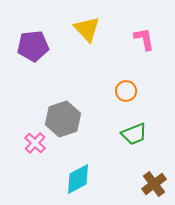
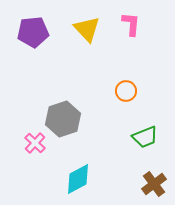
pink L-shape: moved 13 px left, 15 px up; rotated 15 degrees clockwise
purple pentagon: moved 14 px up
green trapezoid: moved 11 px right, 3 px down
